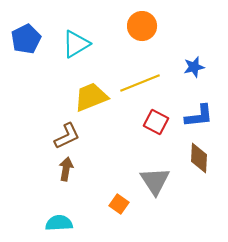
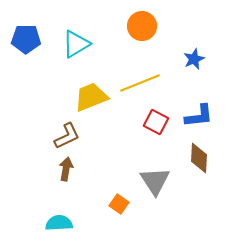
blue pentagon: rotated 28 degrees clockwise
blue star: moved 8 px up; rotated 10 degrees counterclockwise
